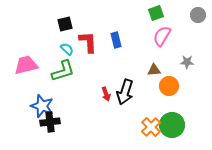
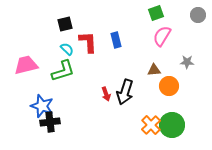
orange cross: moved 2 px up
